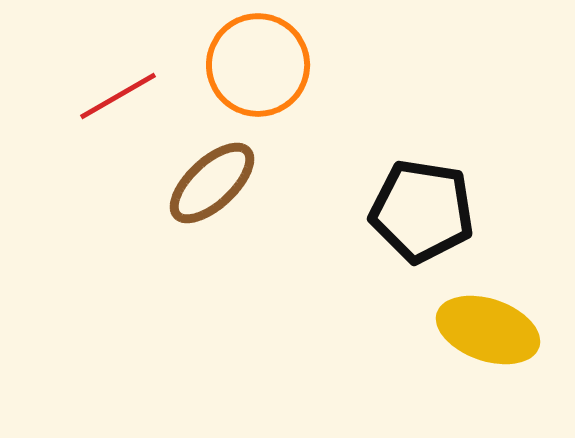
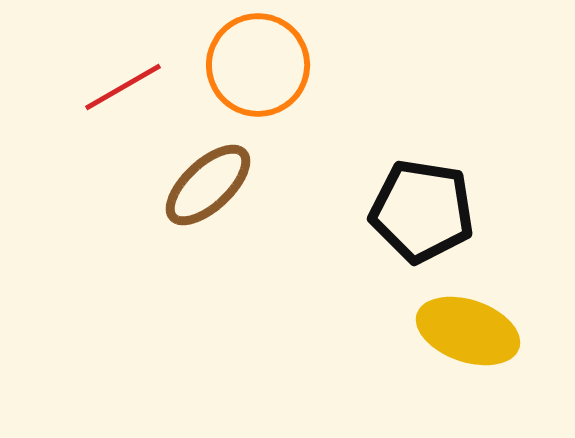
red line: moved 5 px right, 9 px up
brown ellipse: moved 4 px left, 2 px down
yellow ellipse: moved 20 px left, 1 px down
